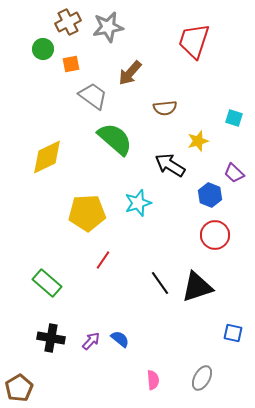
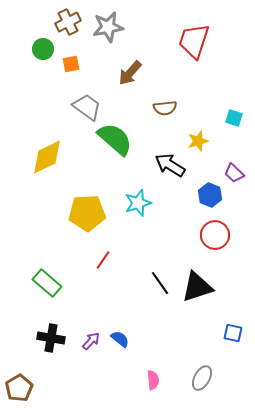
gray trapezoid: moved 6 px left, 11 px down
